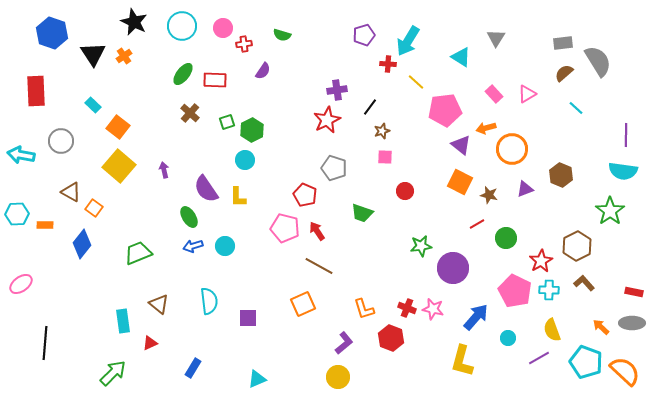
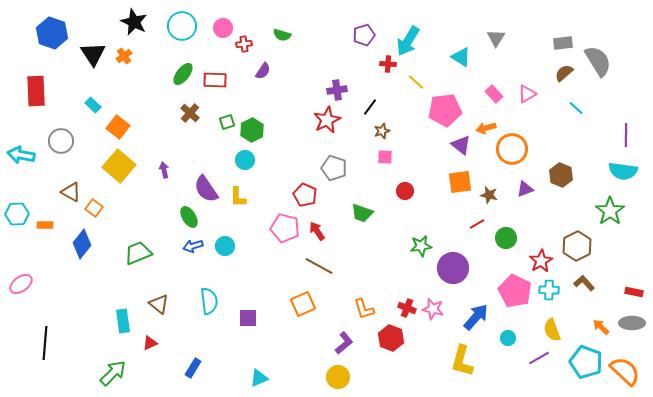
orange square at (460, 182): rotated 35 degrees counterclockwise
cyan triangle at (257, 379): moved 2 px right, 1 px up
